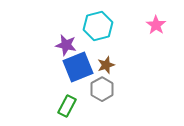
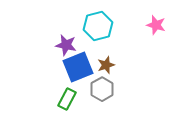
pink star: rotated 18 degrees counterclockwise
green rectangle: moved 7 px up
